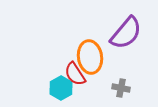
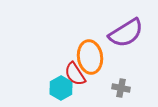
purple semicircle: rotated 18 degrees clockwise
